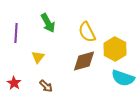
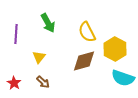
purple line: moved 1 px down
yellow triangle: moved 1 px right
brown arrow: moved 3 px left, 4 px up
